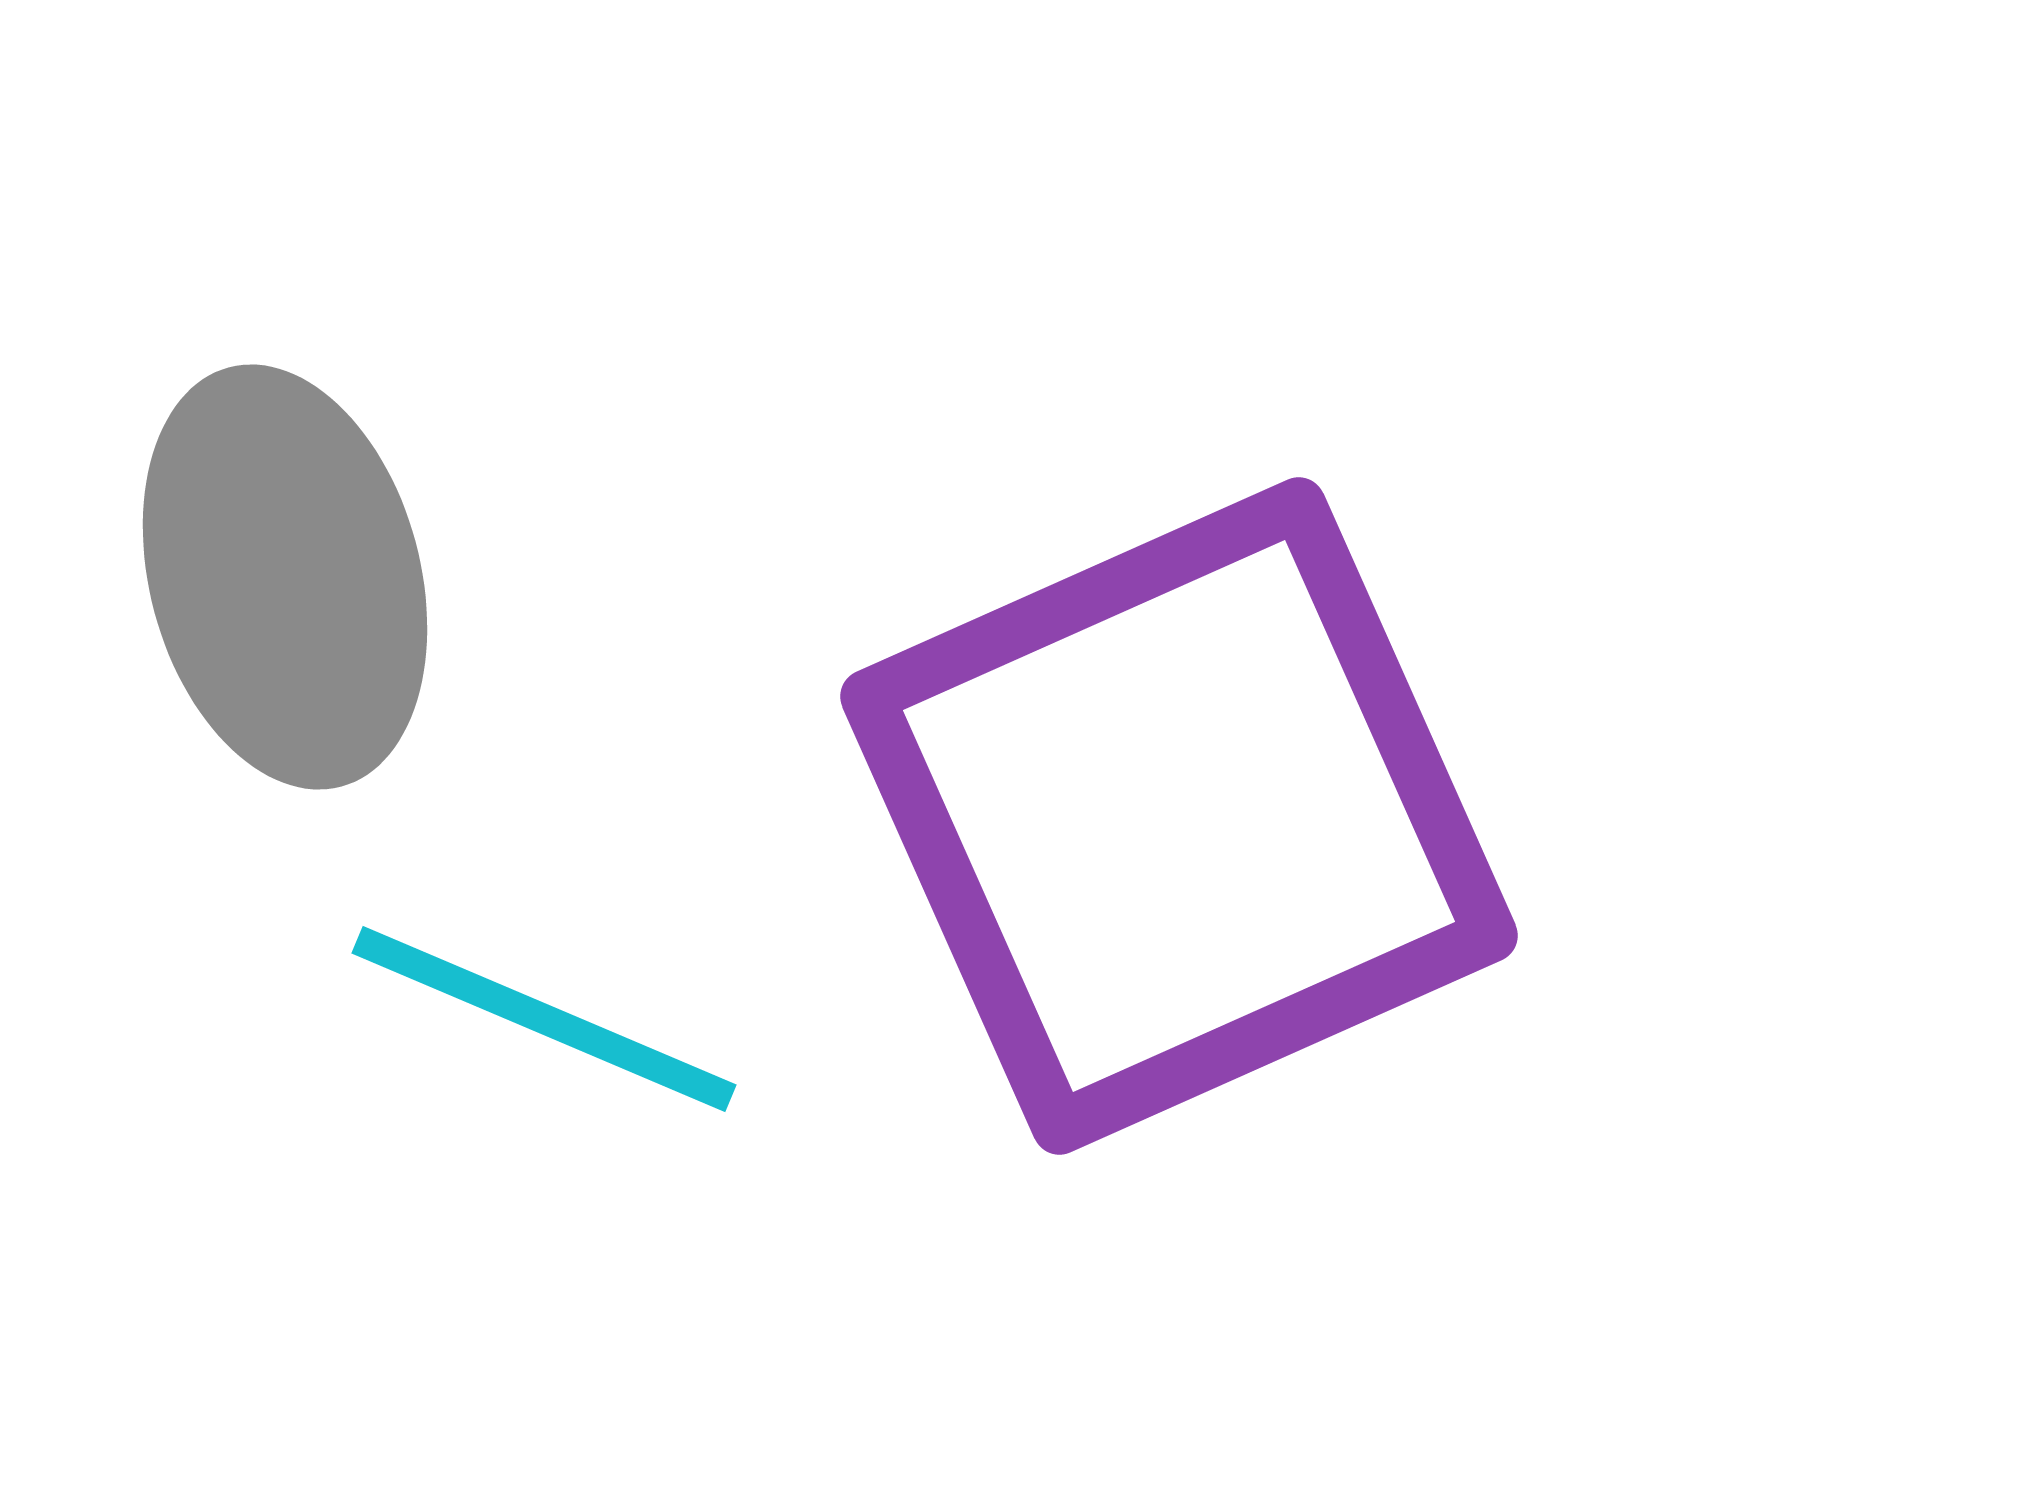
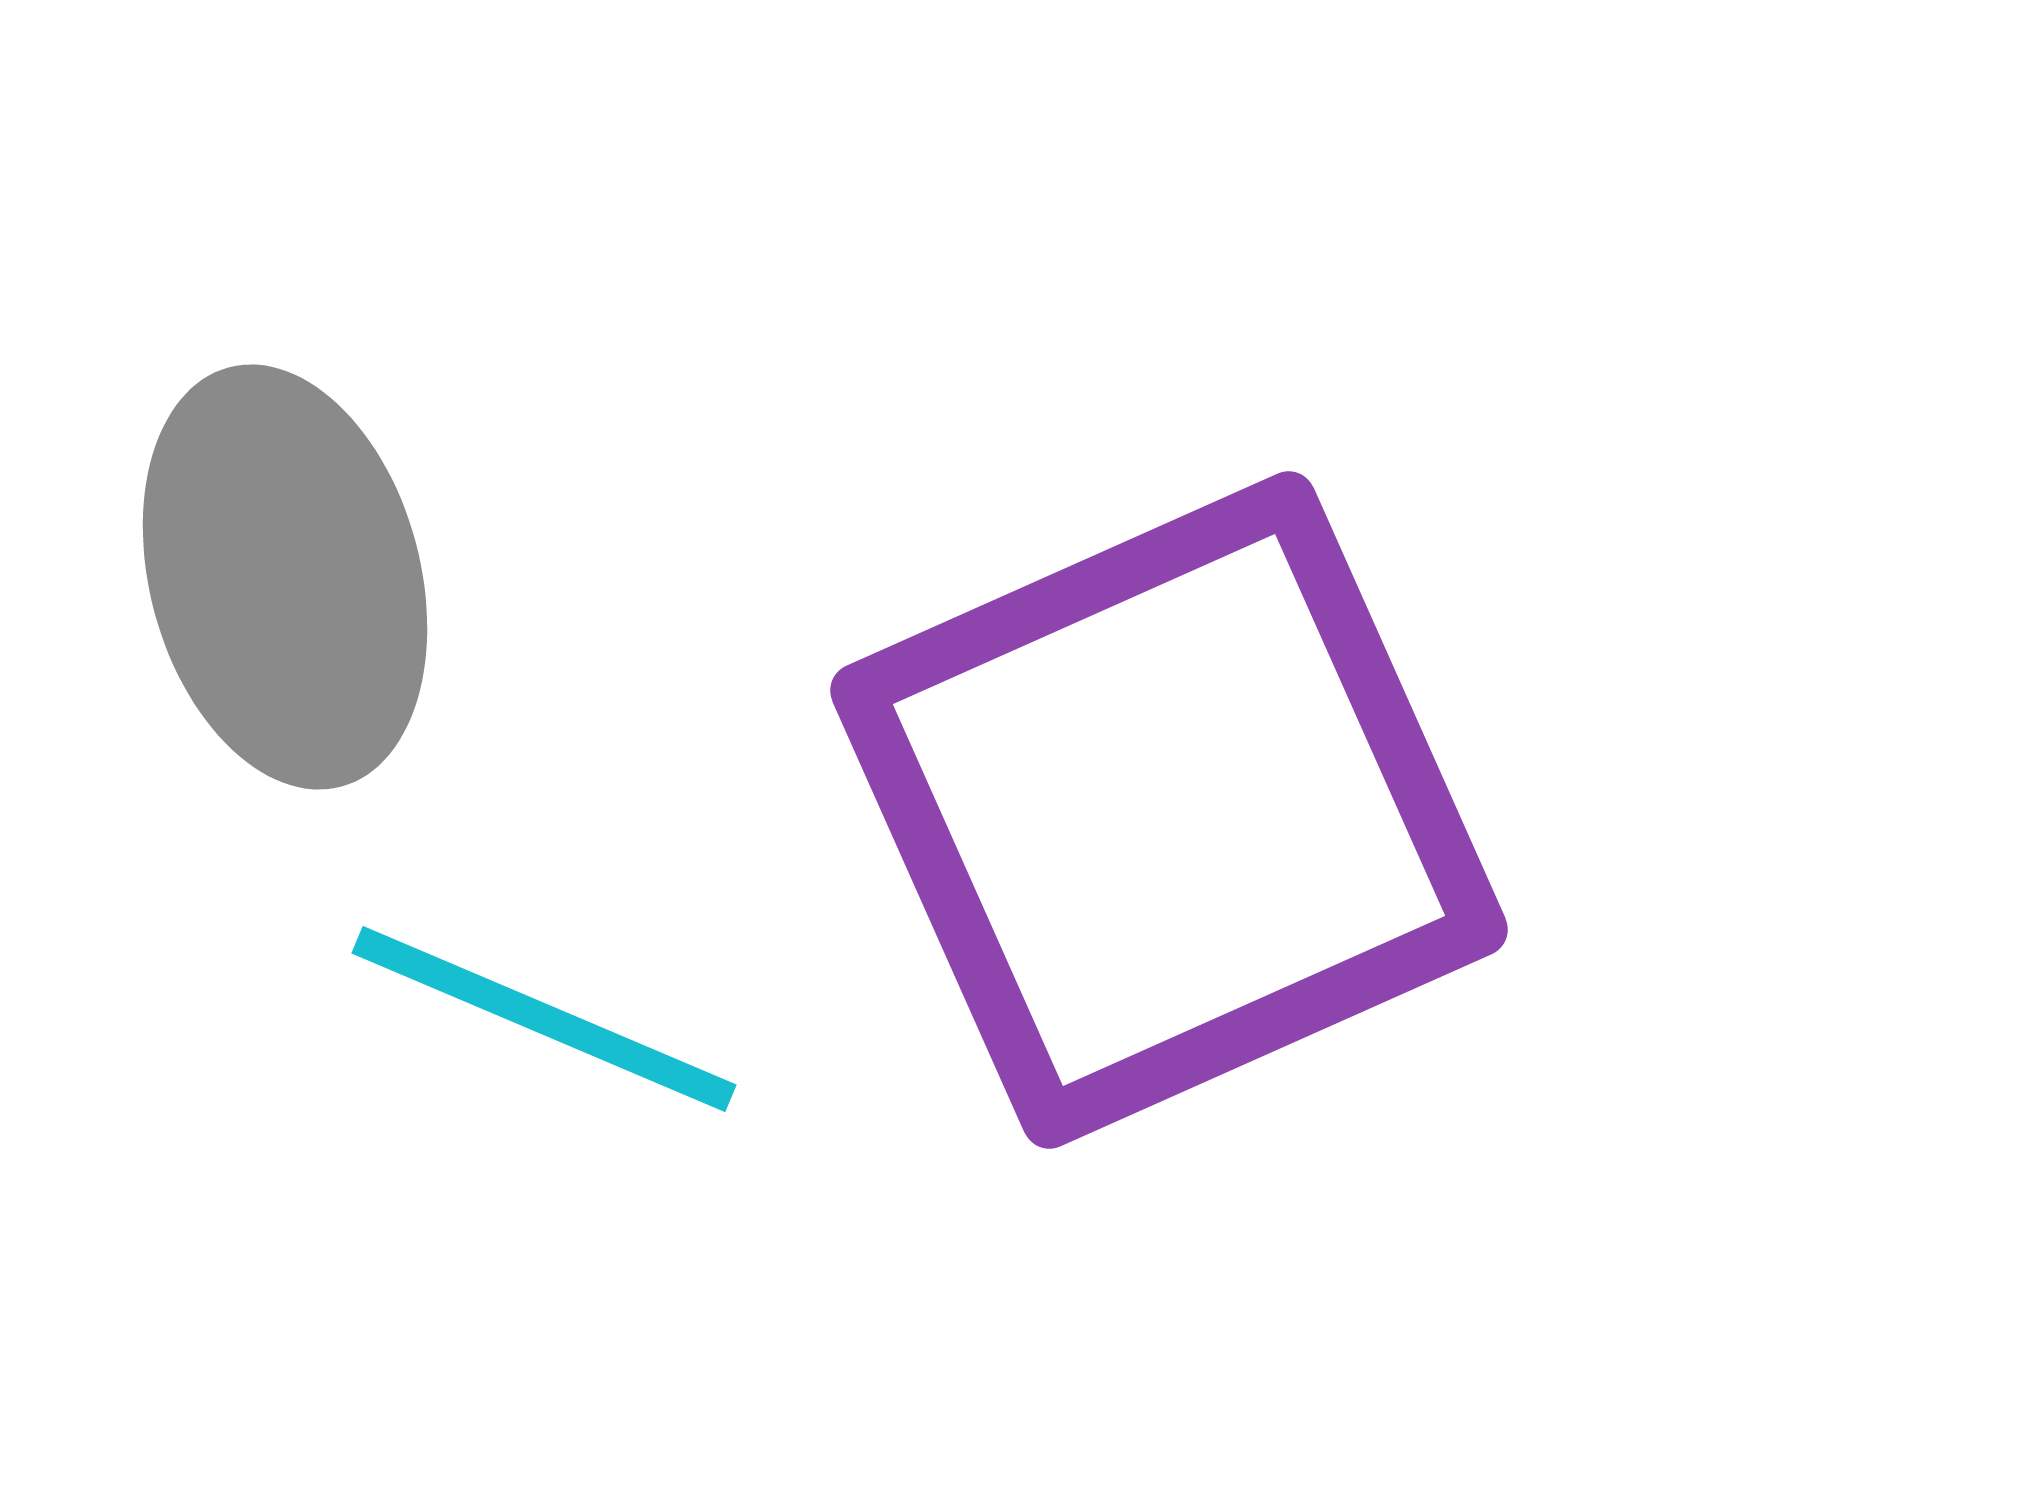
purple square: moved 10 px left, 6 px up
